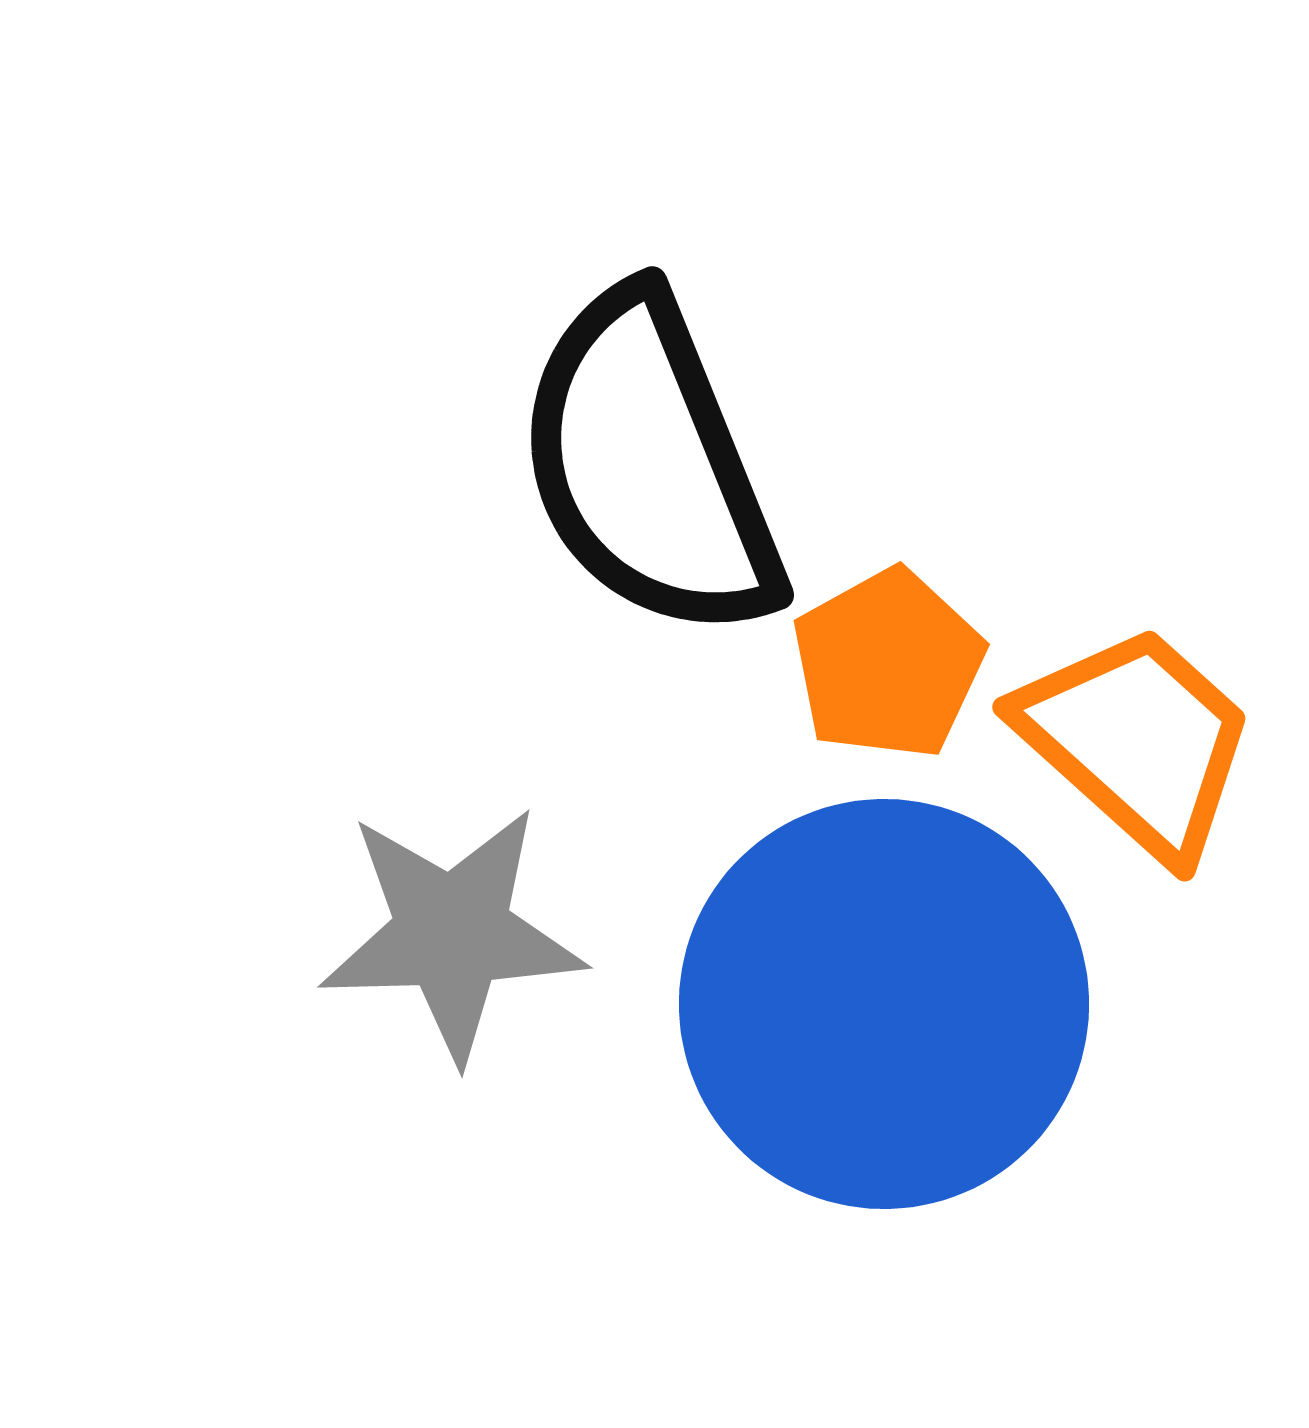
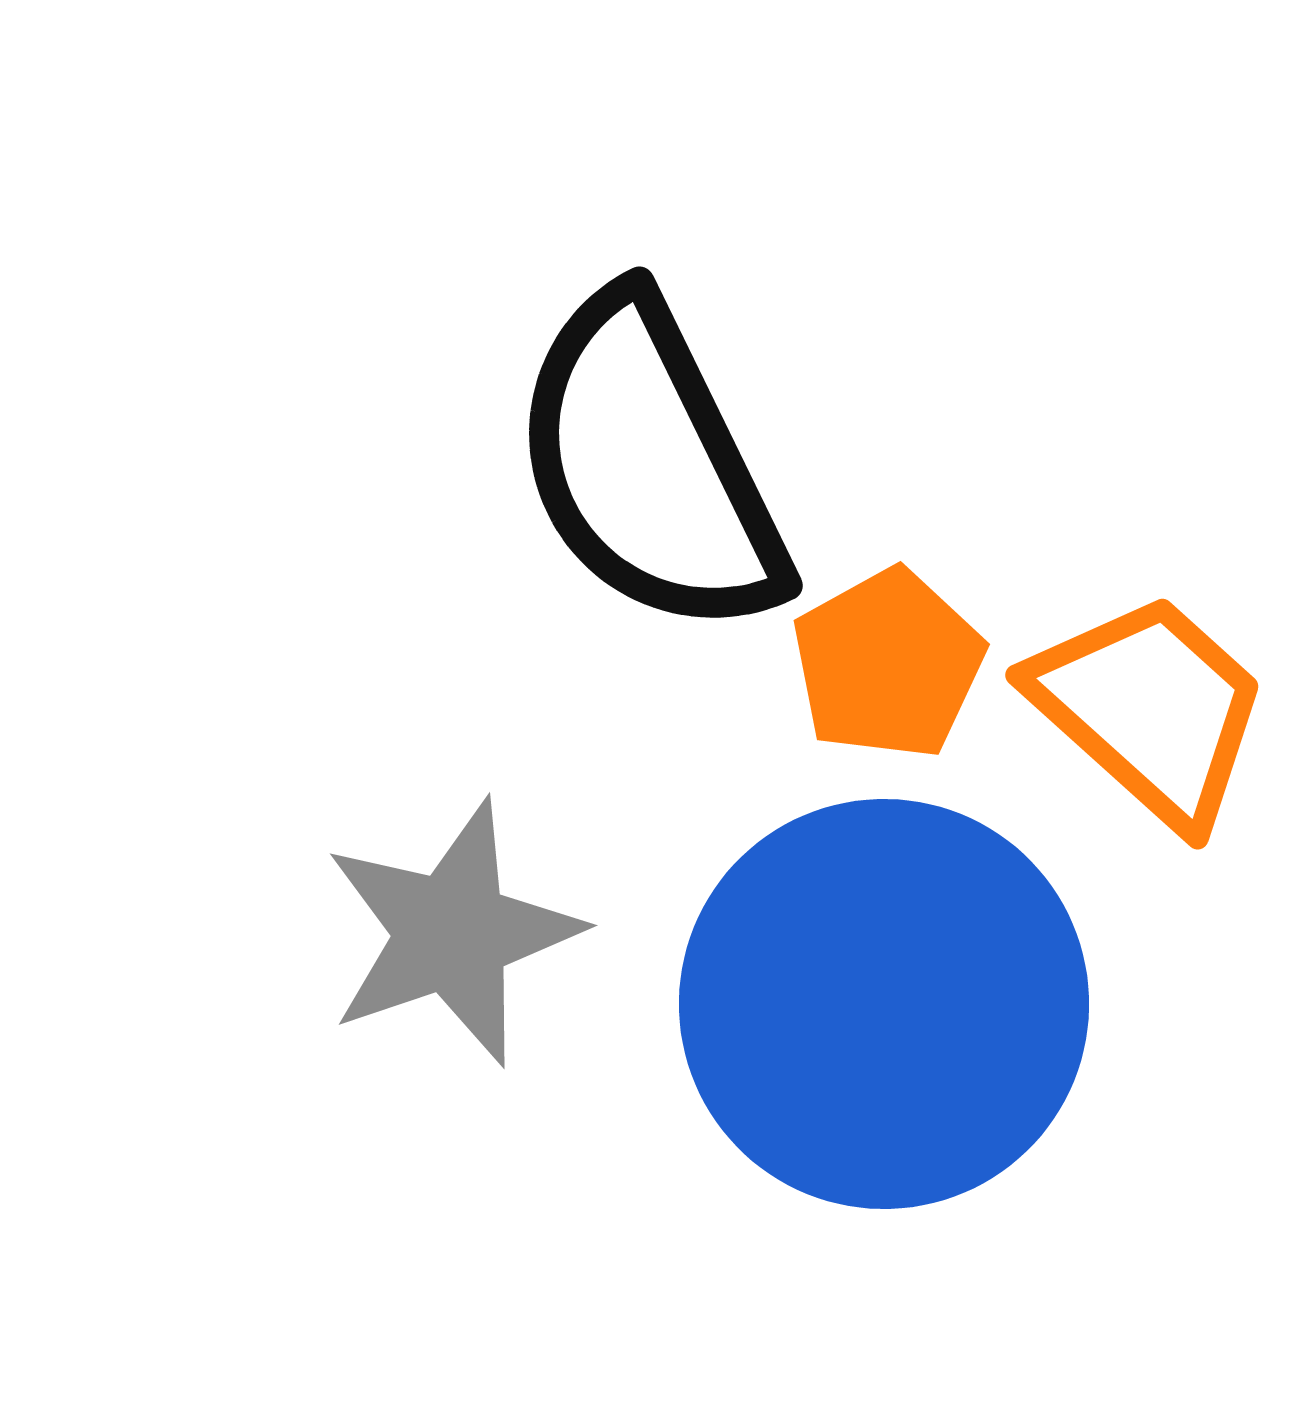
black semicircle: rotated 4 degrees counterclockwise
orange trapezoid: moved 13 px right, 32 px up
gray star: rotated 17 degrees counterclockwise
